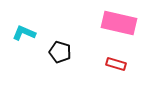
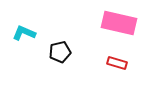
black pentagon: rotated 30 degrees counterclockwise
red rectangle: moved 1 px right, 1 px up
